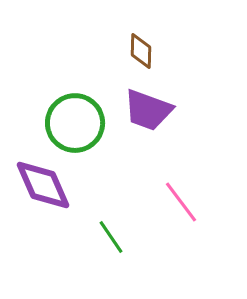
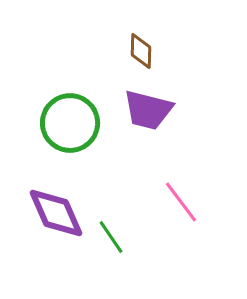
purple trapezoid: rotated 6 degrees counterclockwise
green circle: moved 5 px left
purple diamond: moved 13 px right, 28 px down
